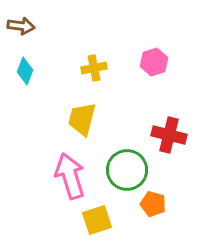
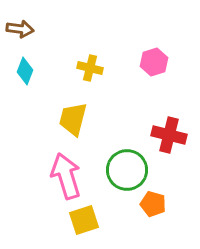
brown arrow: moved 1 px left, 3 px down
yellow cross: moved 4 px left; rotated 25 degrees clockwise
yellow trapezoid: moved 9 px left
pink arrow: moved 4 px left
yellow square: moved 13 px left
